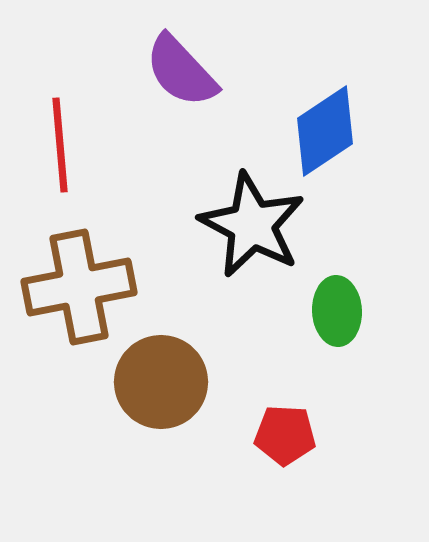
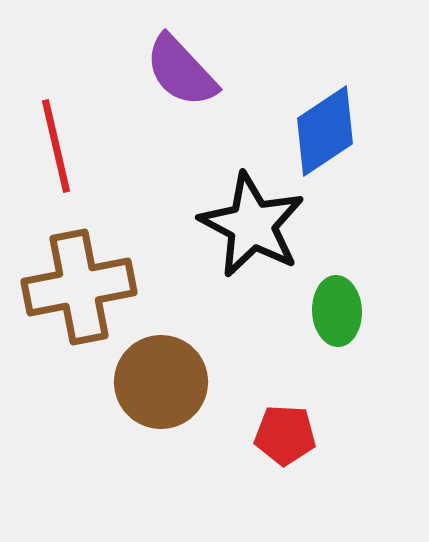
red line: moved 4 px left, 1 px down; rotated 8 degrees counterclockwise
